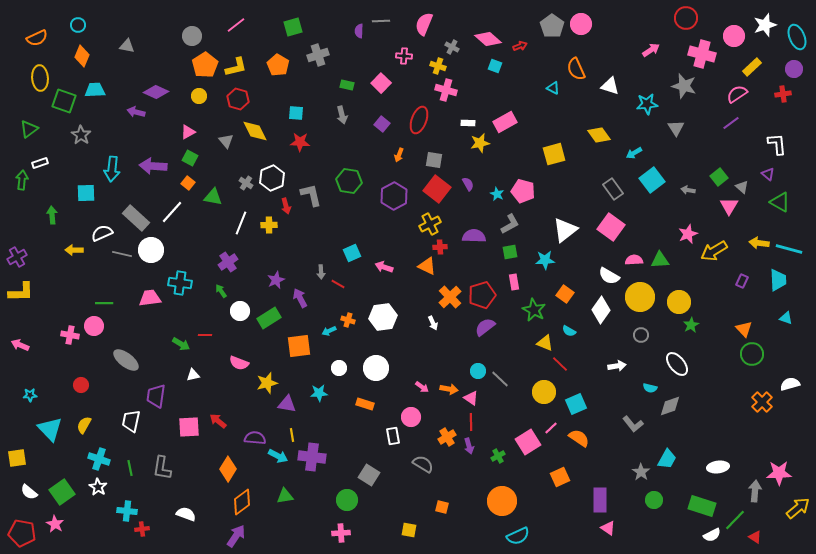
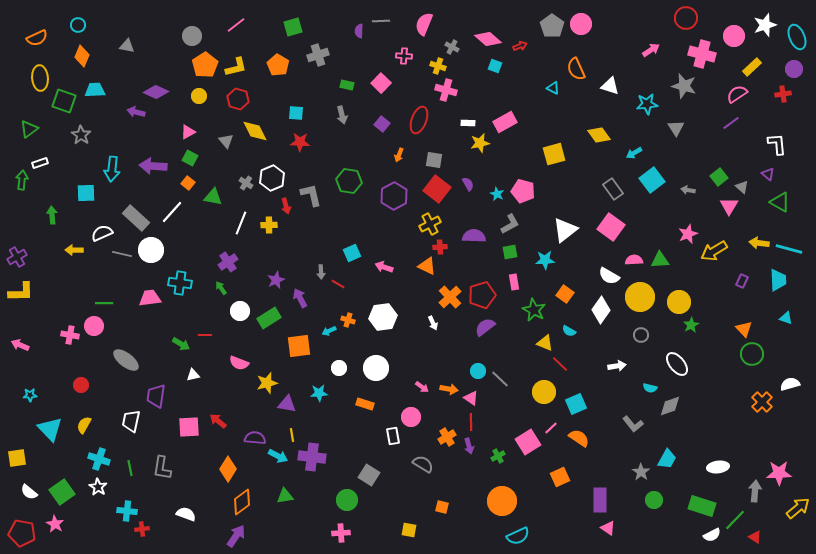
green arrow at (221, 291): moved 3 px up
